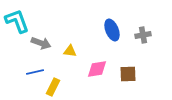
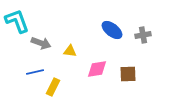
blue ellipse: rotated 30 degrees counterclockwise
